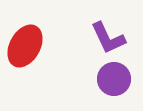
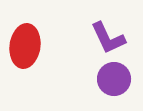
red ellipse: rotated 21 degrees counterclockwise
